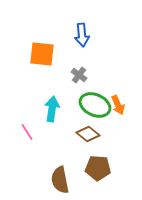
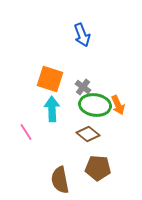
blue arrow: rotated 15 degrees counterclockwise
orange square: moved 8 px right, 25 px down; rotated 12 degrees clockwise
gray cross: moved 4 px right, 12 px down
green ellipse: rotated 16 degrees counterclockwise
cyan arrow: rotated 10 degrees counterclockwise
pink line: moved 1 px left
